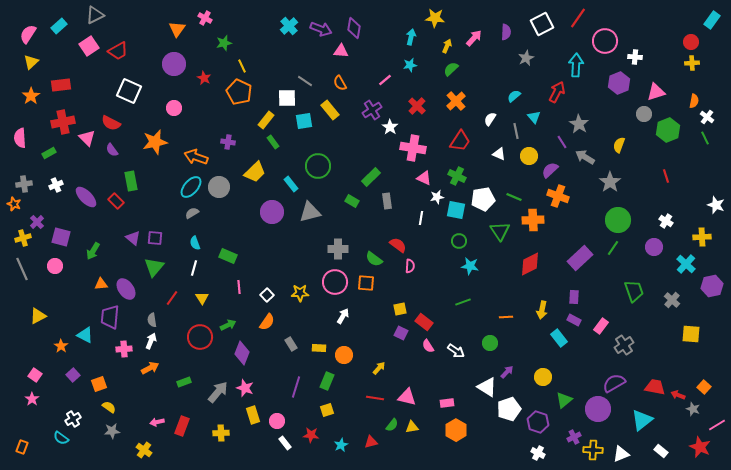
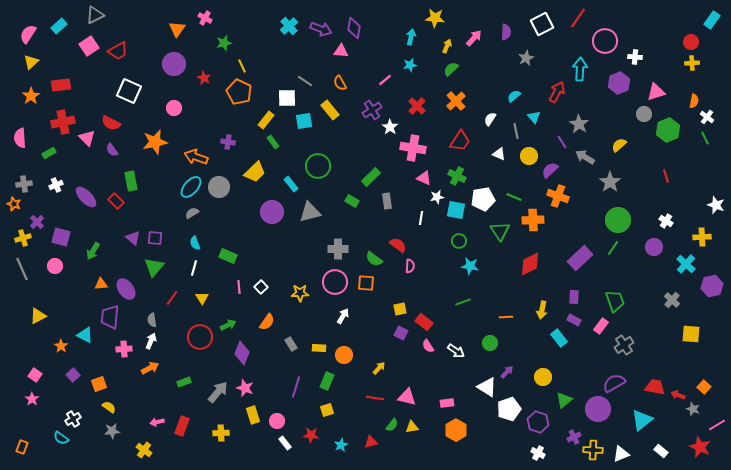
cyan arrow at (576, 65): moved 4 px right, 4 px down
yellow semicircle at (619, 145): rotated 28 degrees clockwise
green trapezoid at (634, 291): moved 19 px left, 10 px down
white square at (267, 295): moved 6 px left, 8 px up
